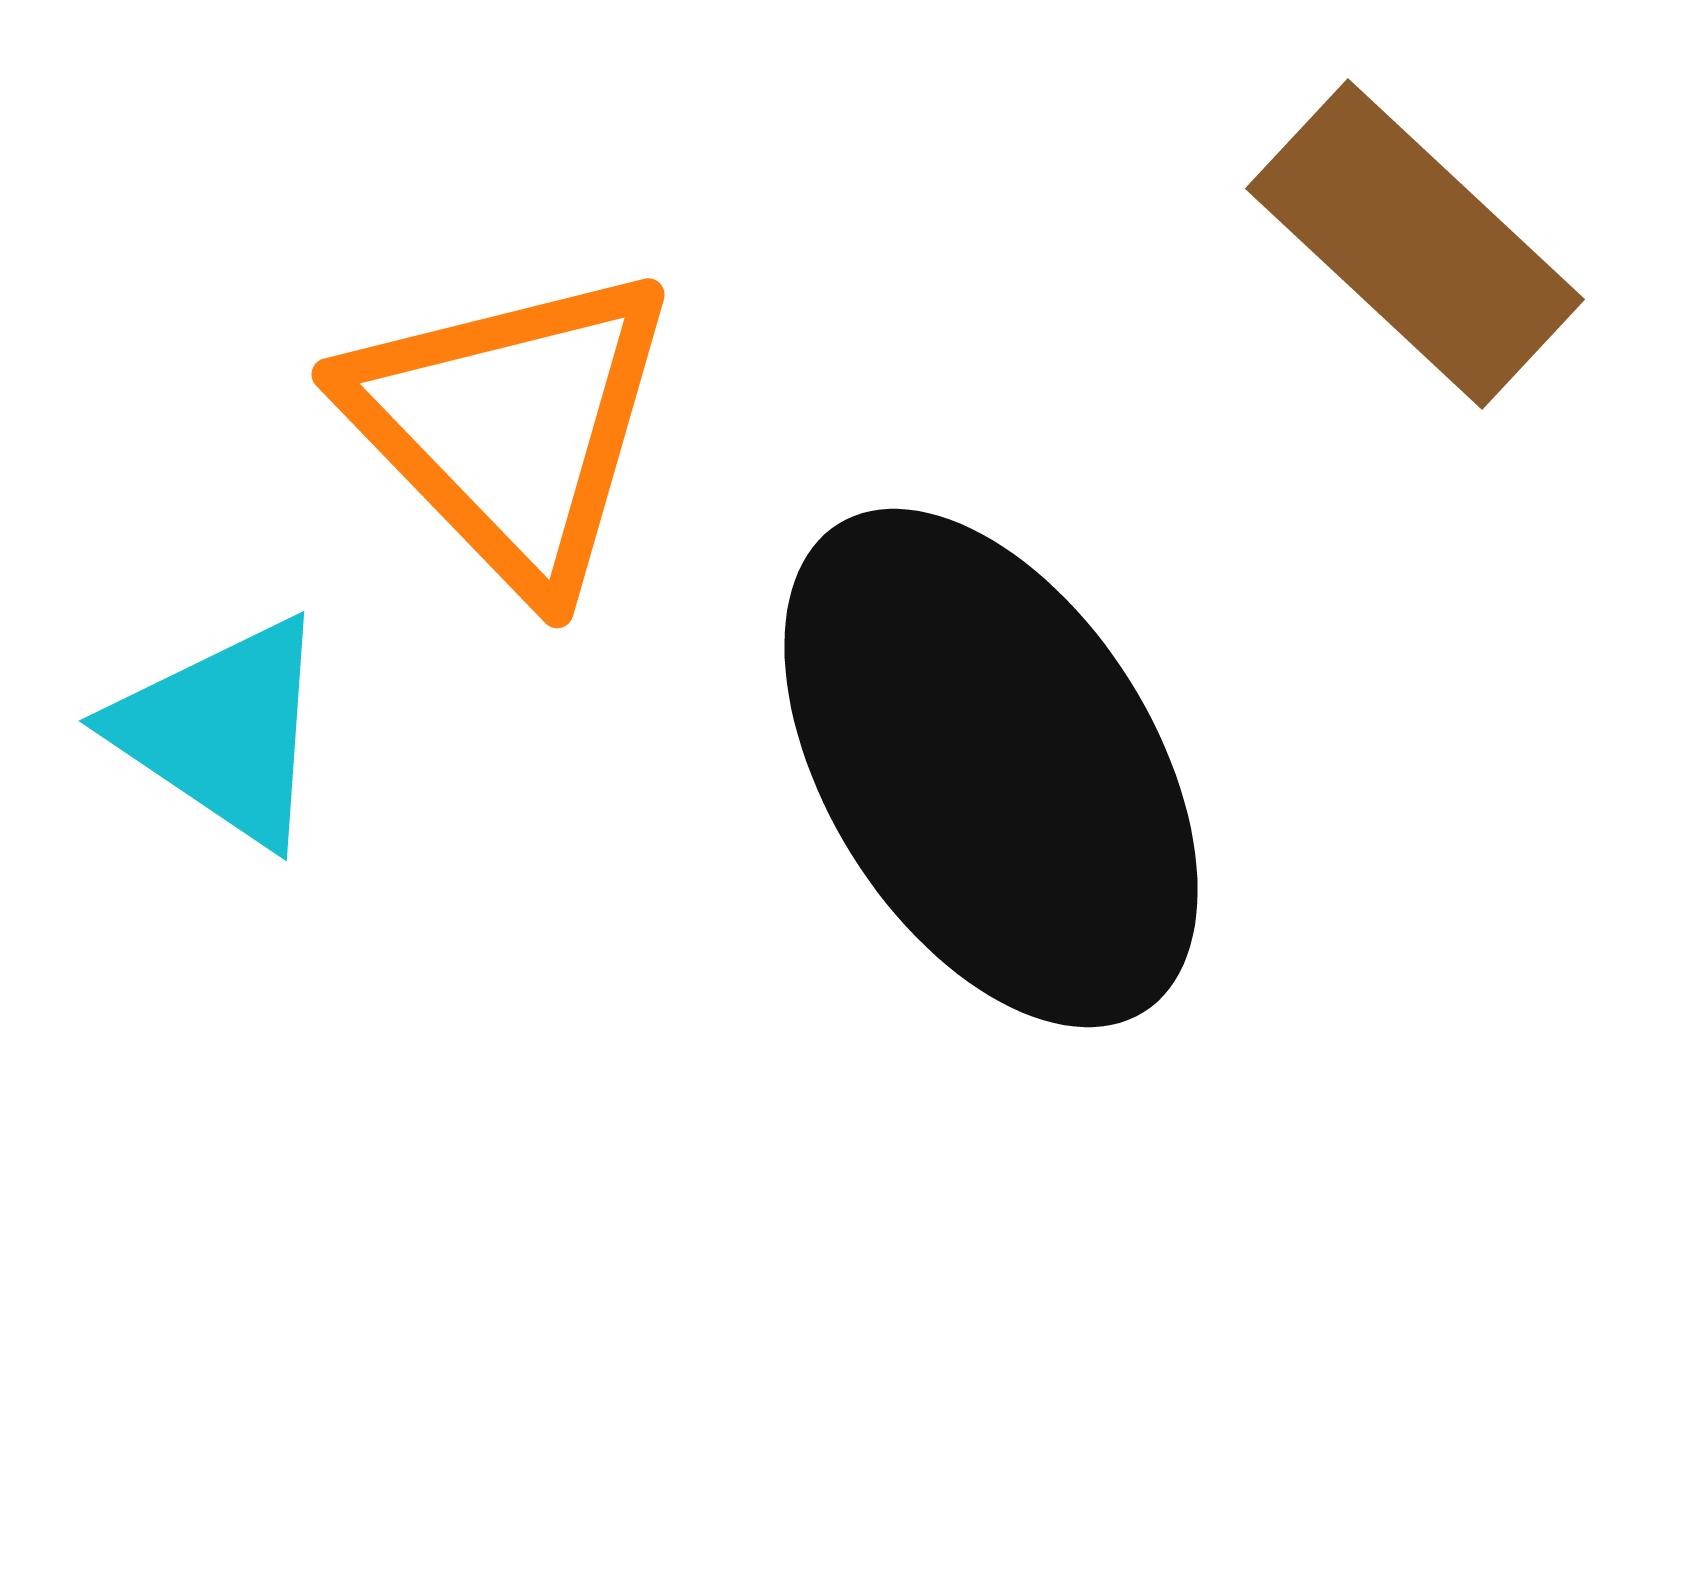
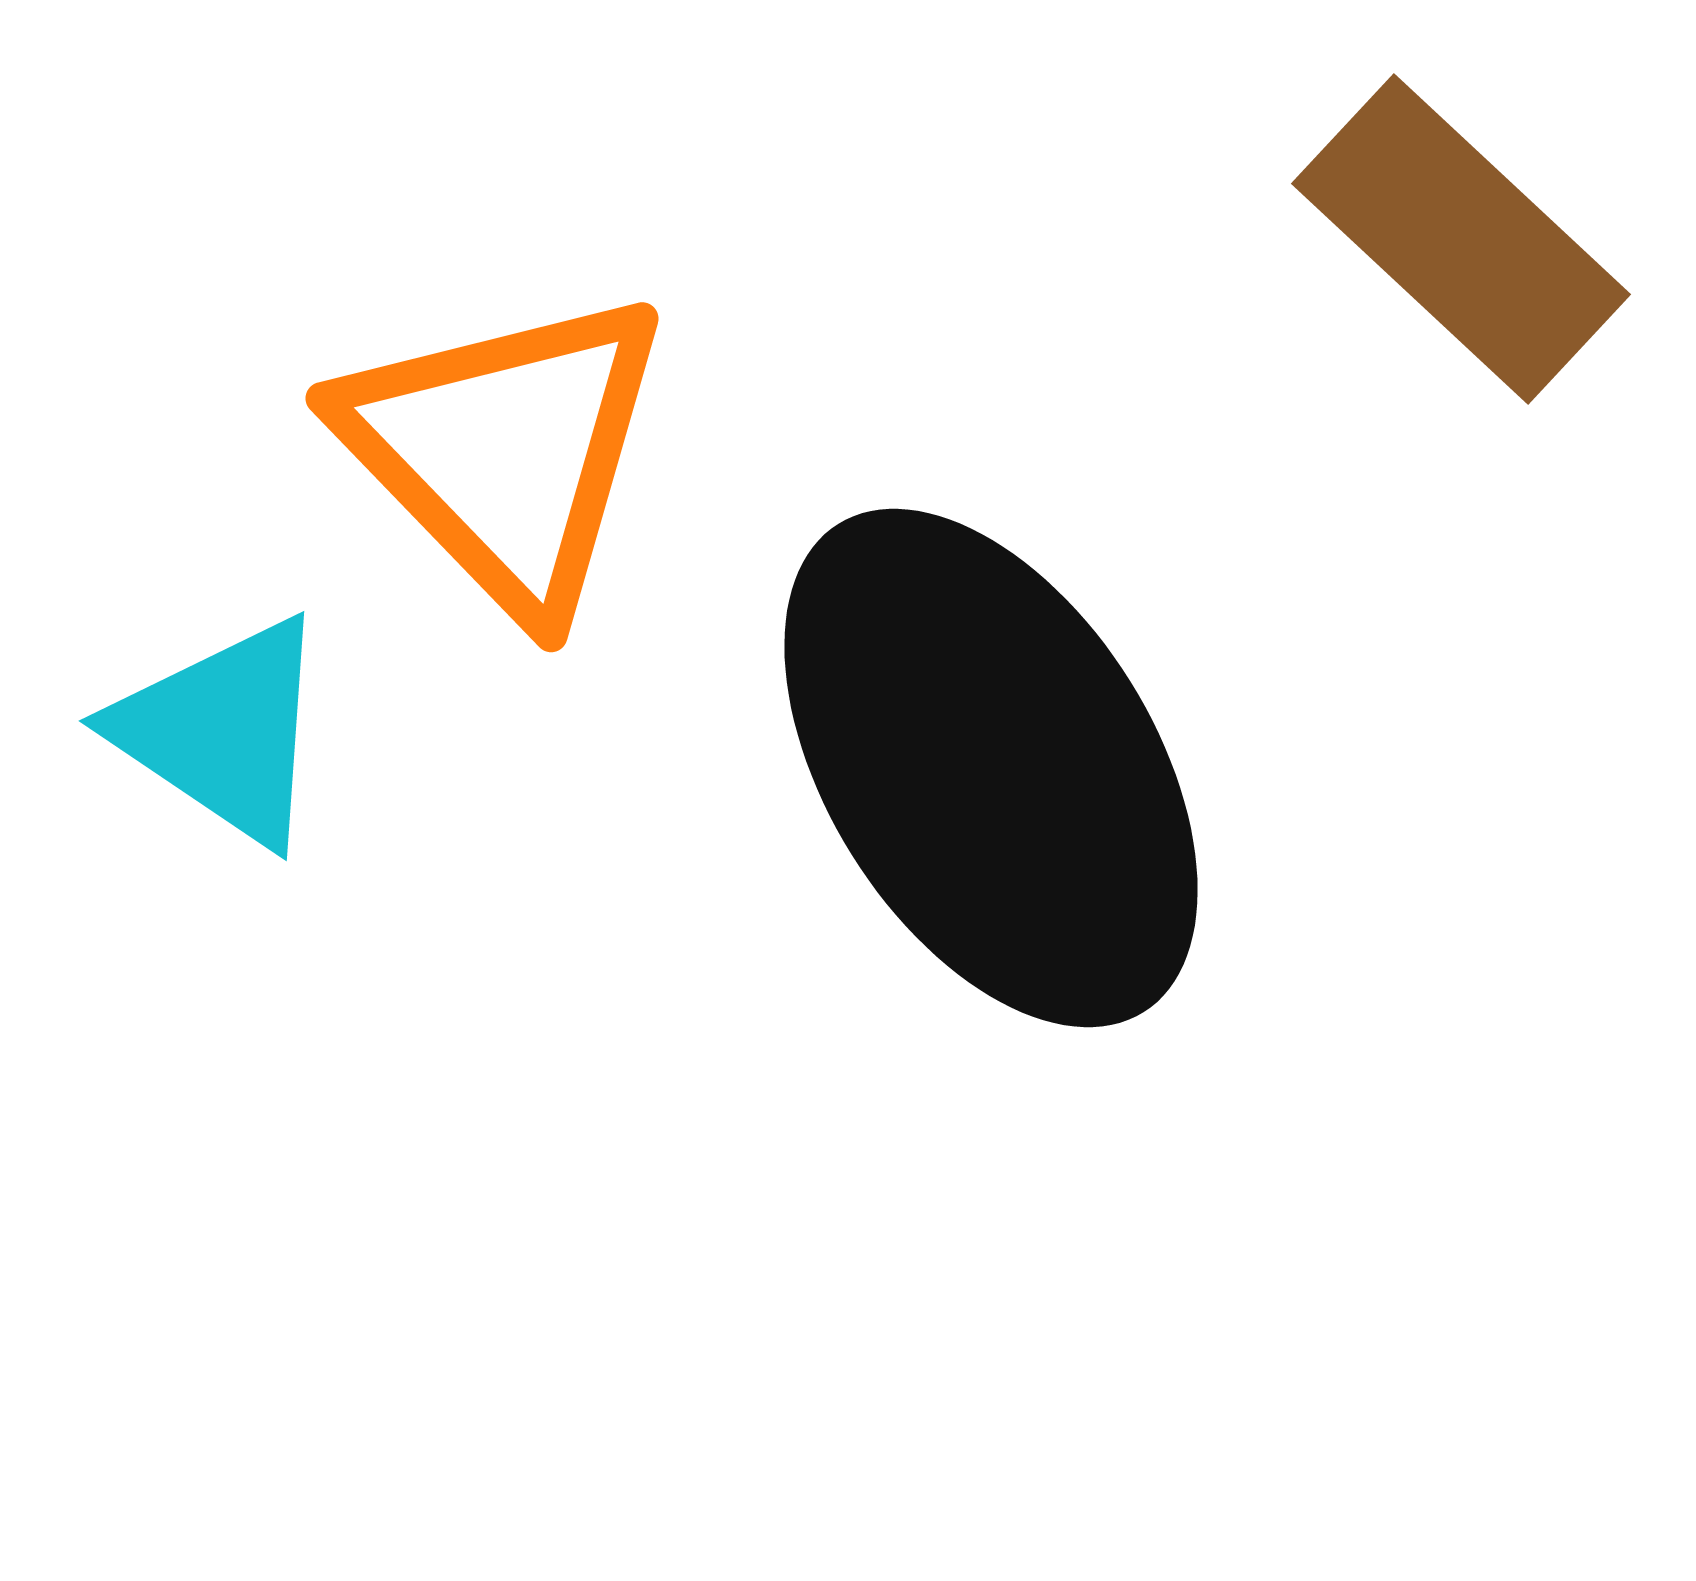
brown rectangle: moved 46 px right, 5 px up
orange triangle: moved 6 px left, 24 px down
